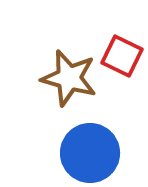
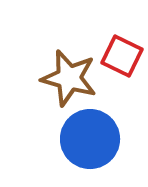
blue circle: moved 14 px up
